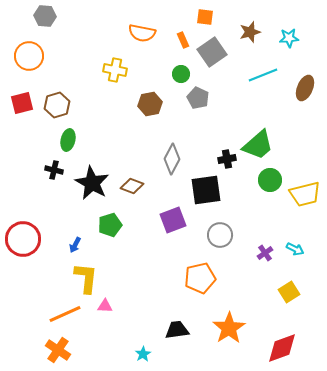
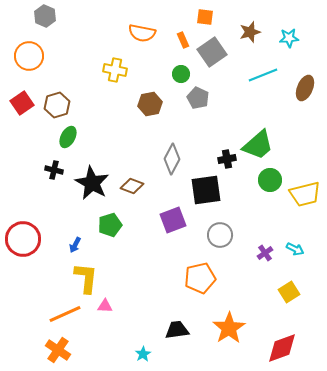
gray hexagon at (45, 16): rotated 20 degrees clockwise
red square at (22, 103): rotated 20 degrees counterclockwise
green ellipse at (68, 140): moved 3 px up; rotated 15 degrees clockwise
